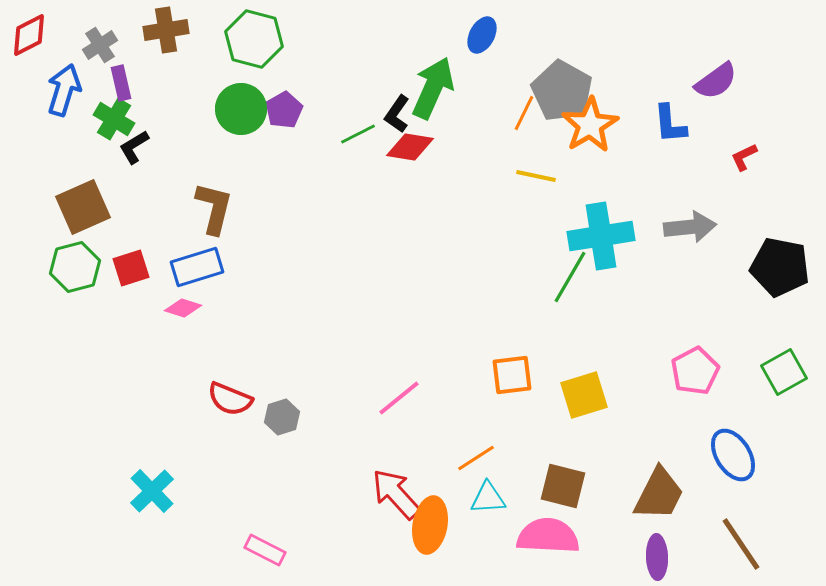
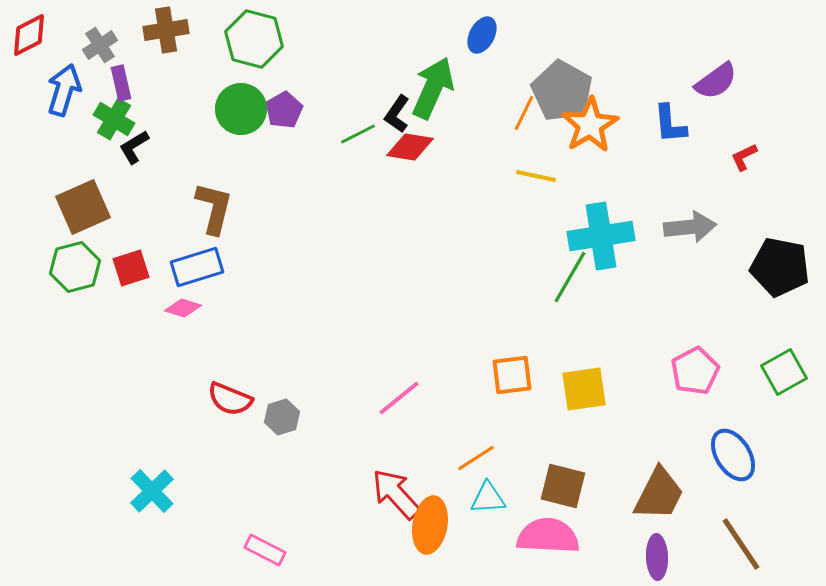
yellow square at (584, 395): moved 6 px up; rotated 9 degrees clockwise
